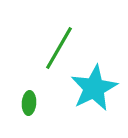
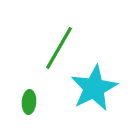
green ellipse: moved 1 px up
